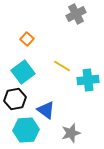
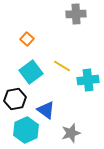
gray cross: rotated 24 degrees clockwise
cyan square: moved 8 px right
cyan hexagon: rotated 20 degrees counterclockwise
